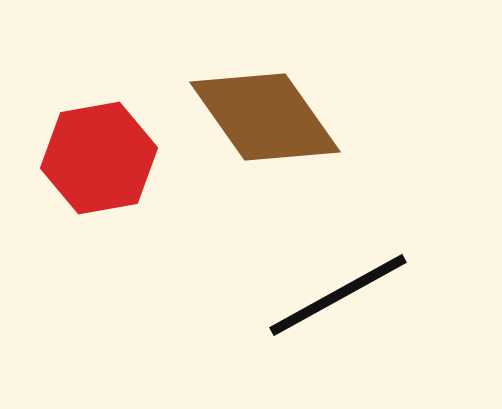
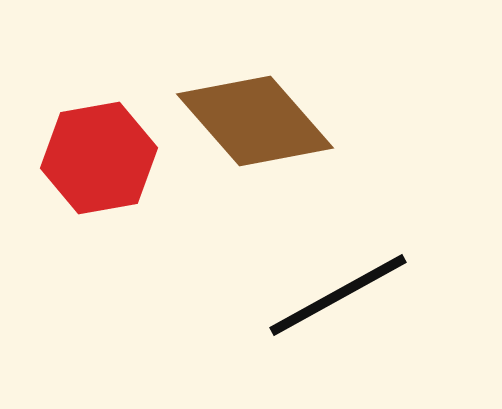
brown diamond: moved 10 px left, 4 px down; rotated 6 degrees counterclockwise
